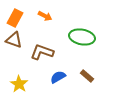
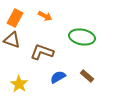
brown triangle: moved 2 px left
